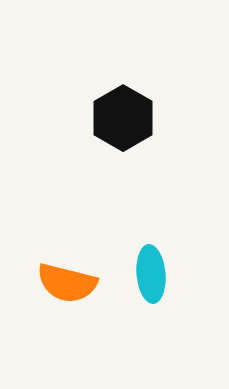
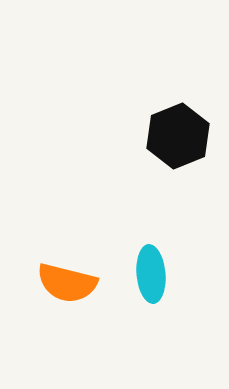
black hexagon: moved 55 px right, 18 px down; rotated 8 degrees clockwise
